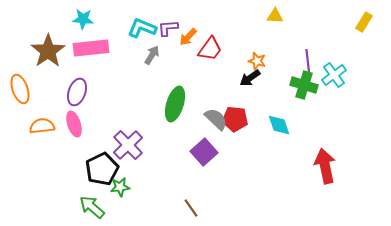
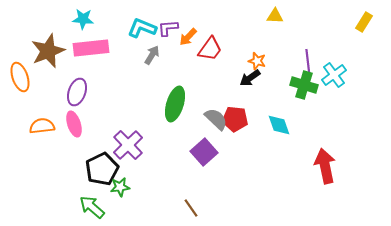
brown star: rotated 12 degrees clockwise
orange ellipse: moved 12 px up
